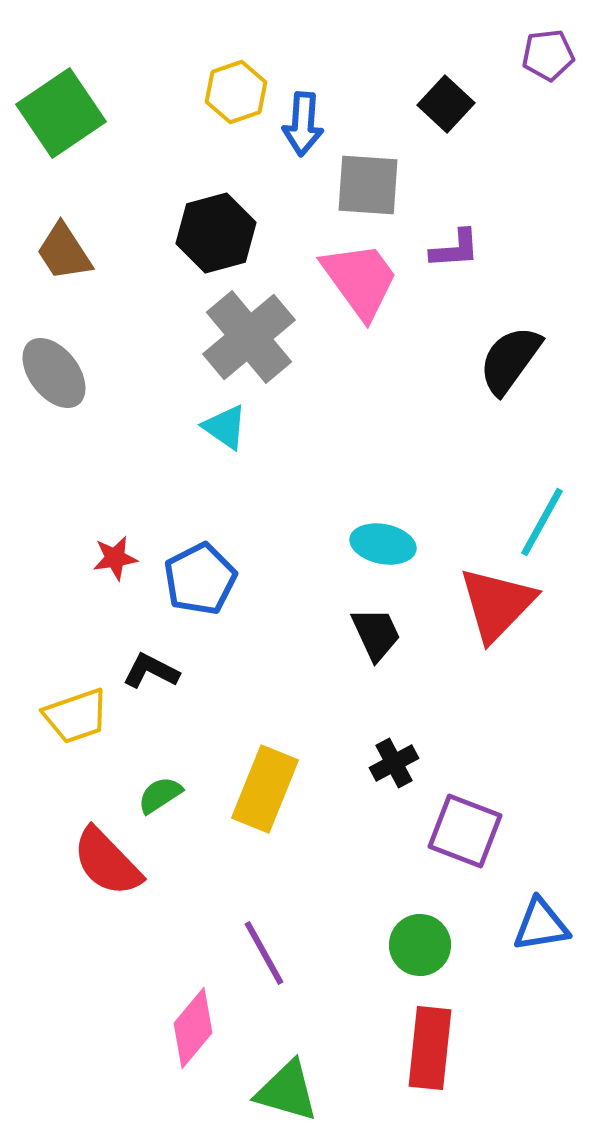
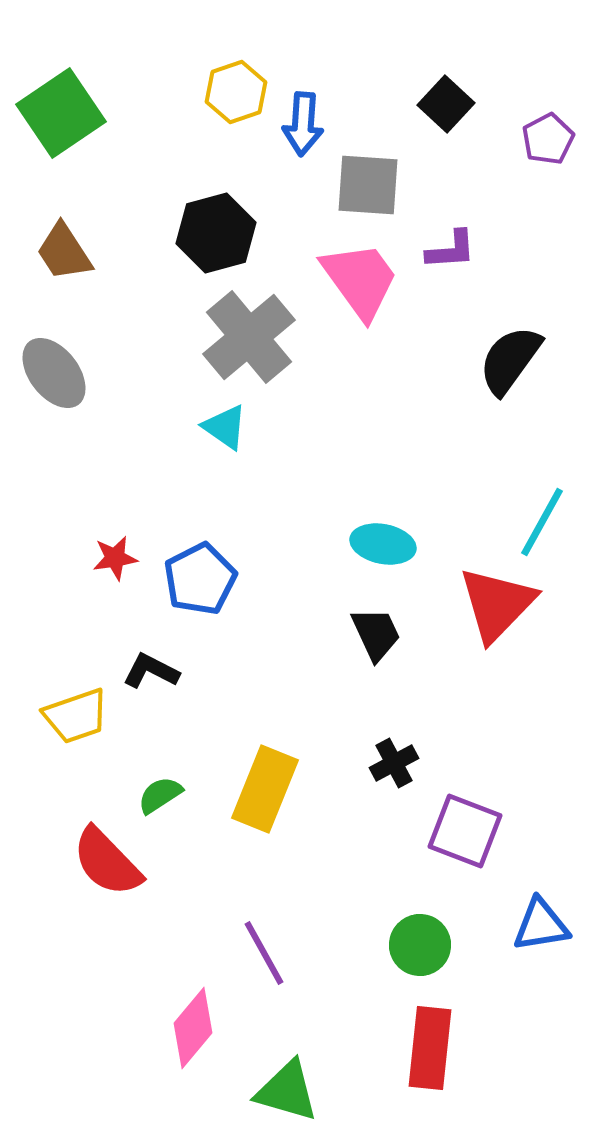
purple pentagon: moved 84 px down; rotated 21 degrees counterclockwise
purple L-shape: moved 4 px left, 1 px down
